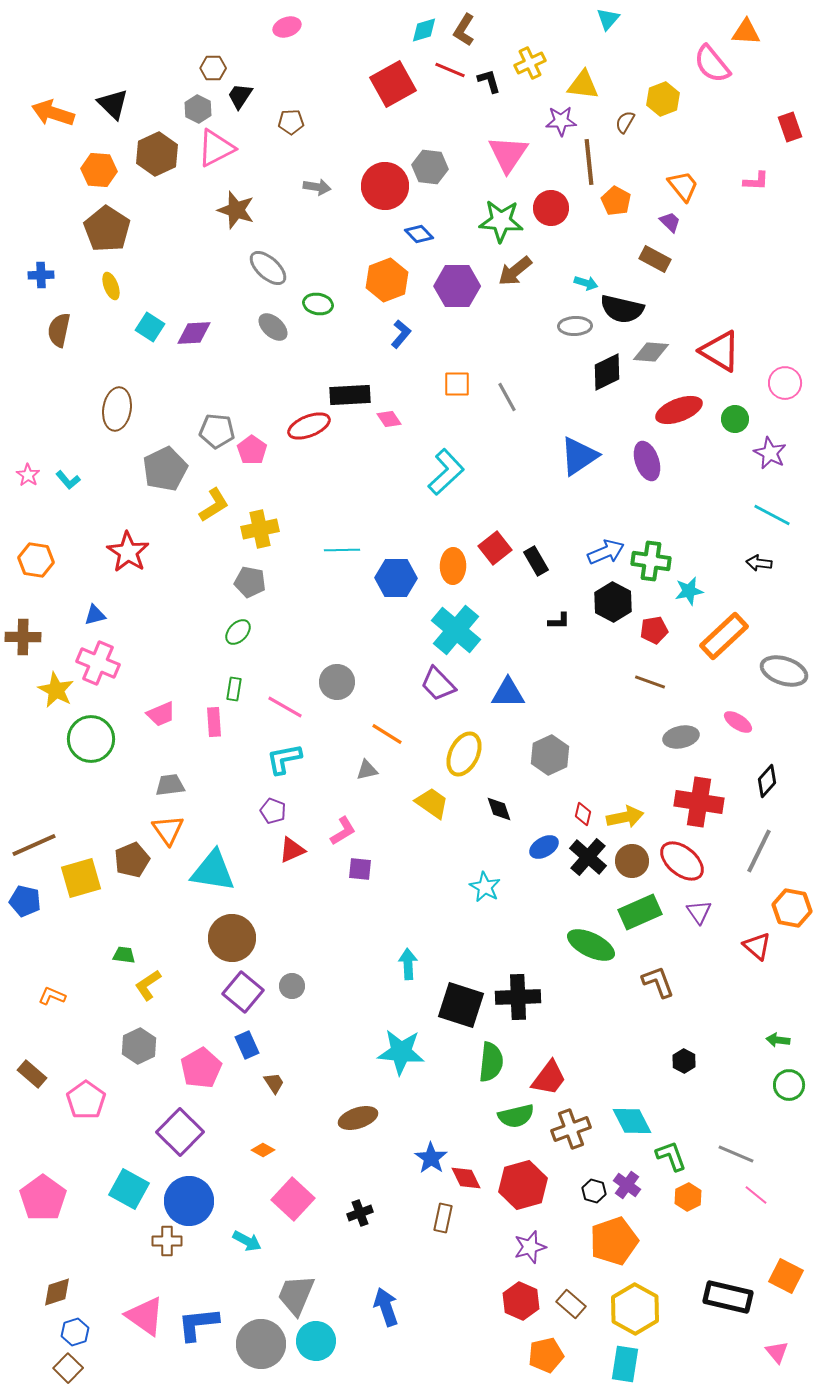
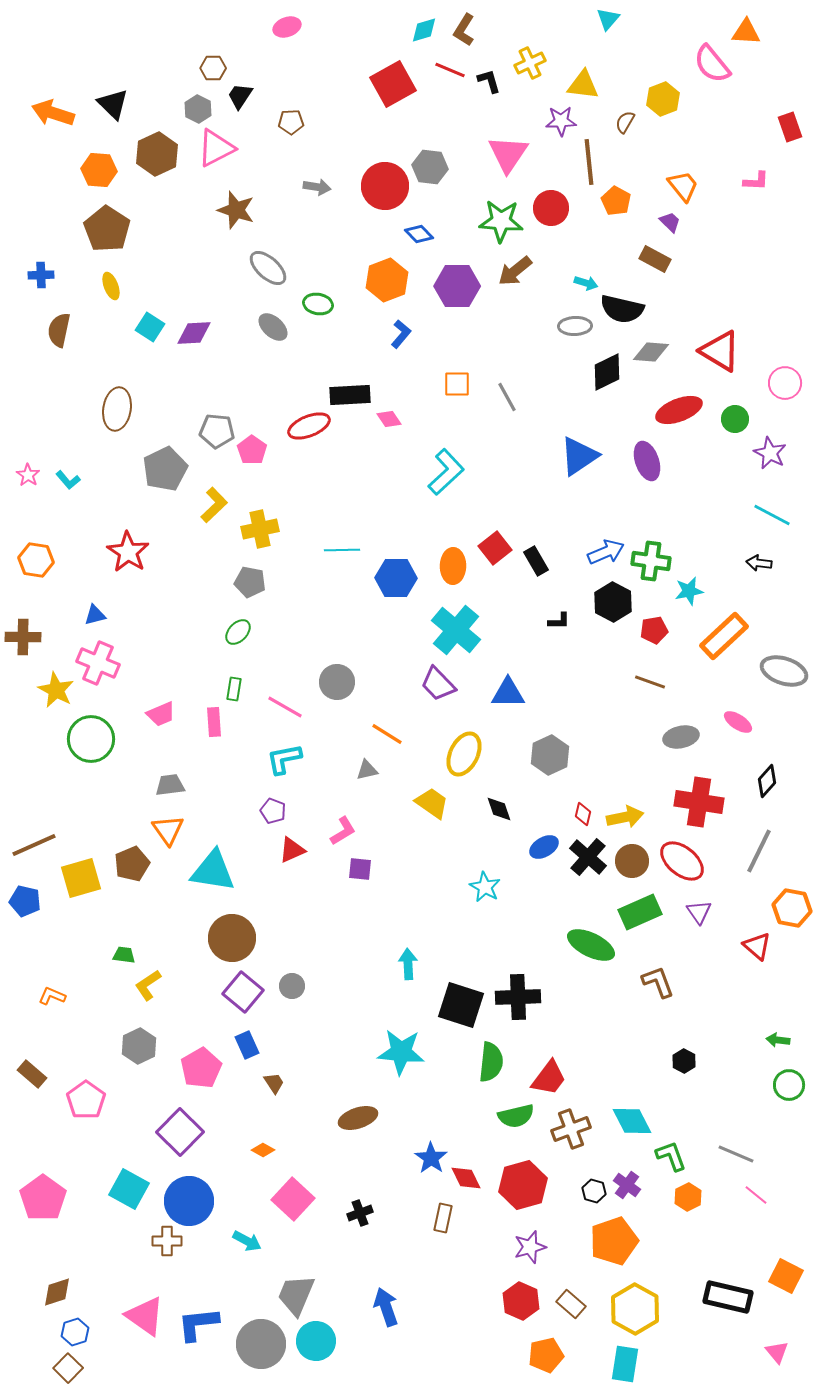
yellow L-shape at (214, 505): rotated 12 degrees counterclockwise
brown pentagon at (132, 860): moved 4 px down
